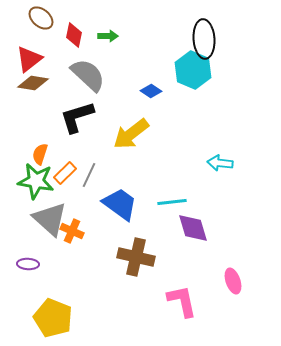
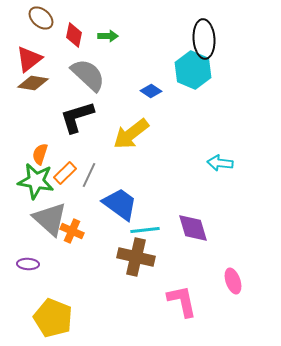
cyan line: moved 27 px left, 28 px down
